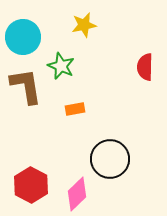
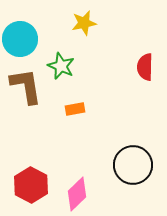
yellow star: moved 2 px up
cyan circle: moved 3 px left, 2 px down
black circle: moved 23 px right, 6 px down
